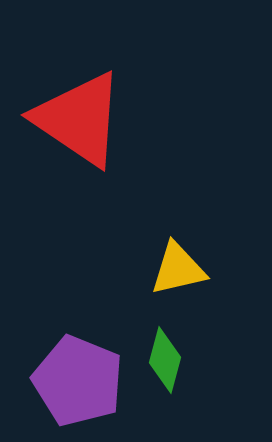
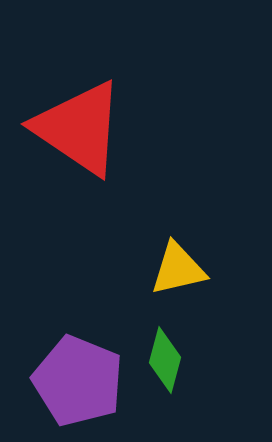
red triangle: moved 9 px down
